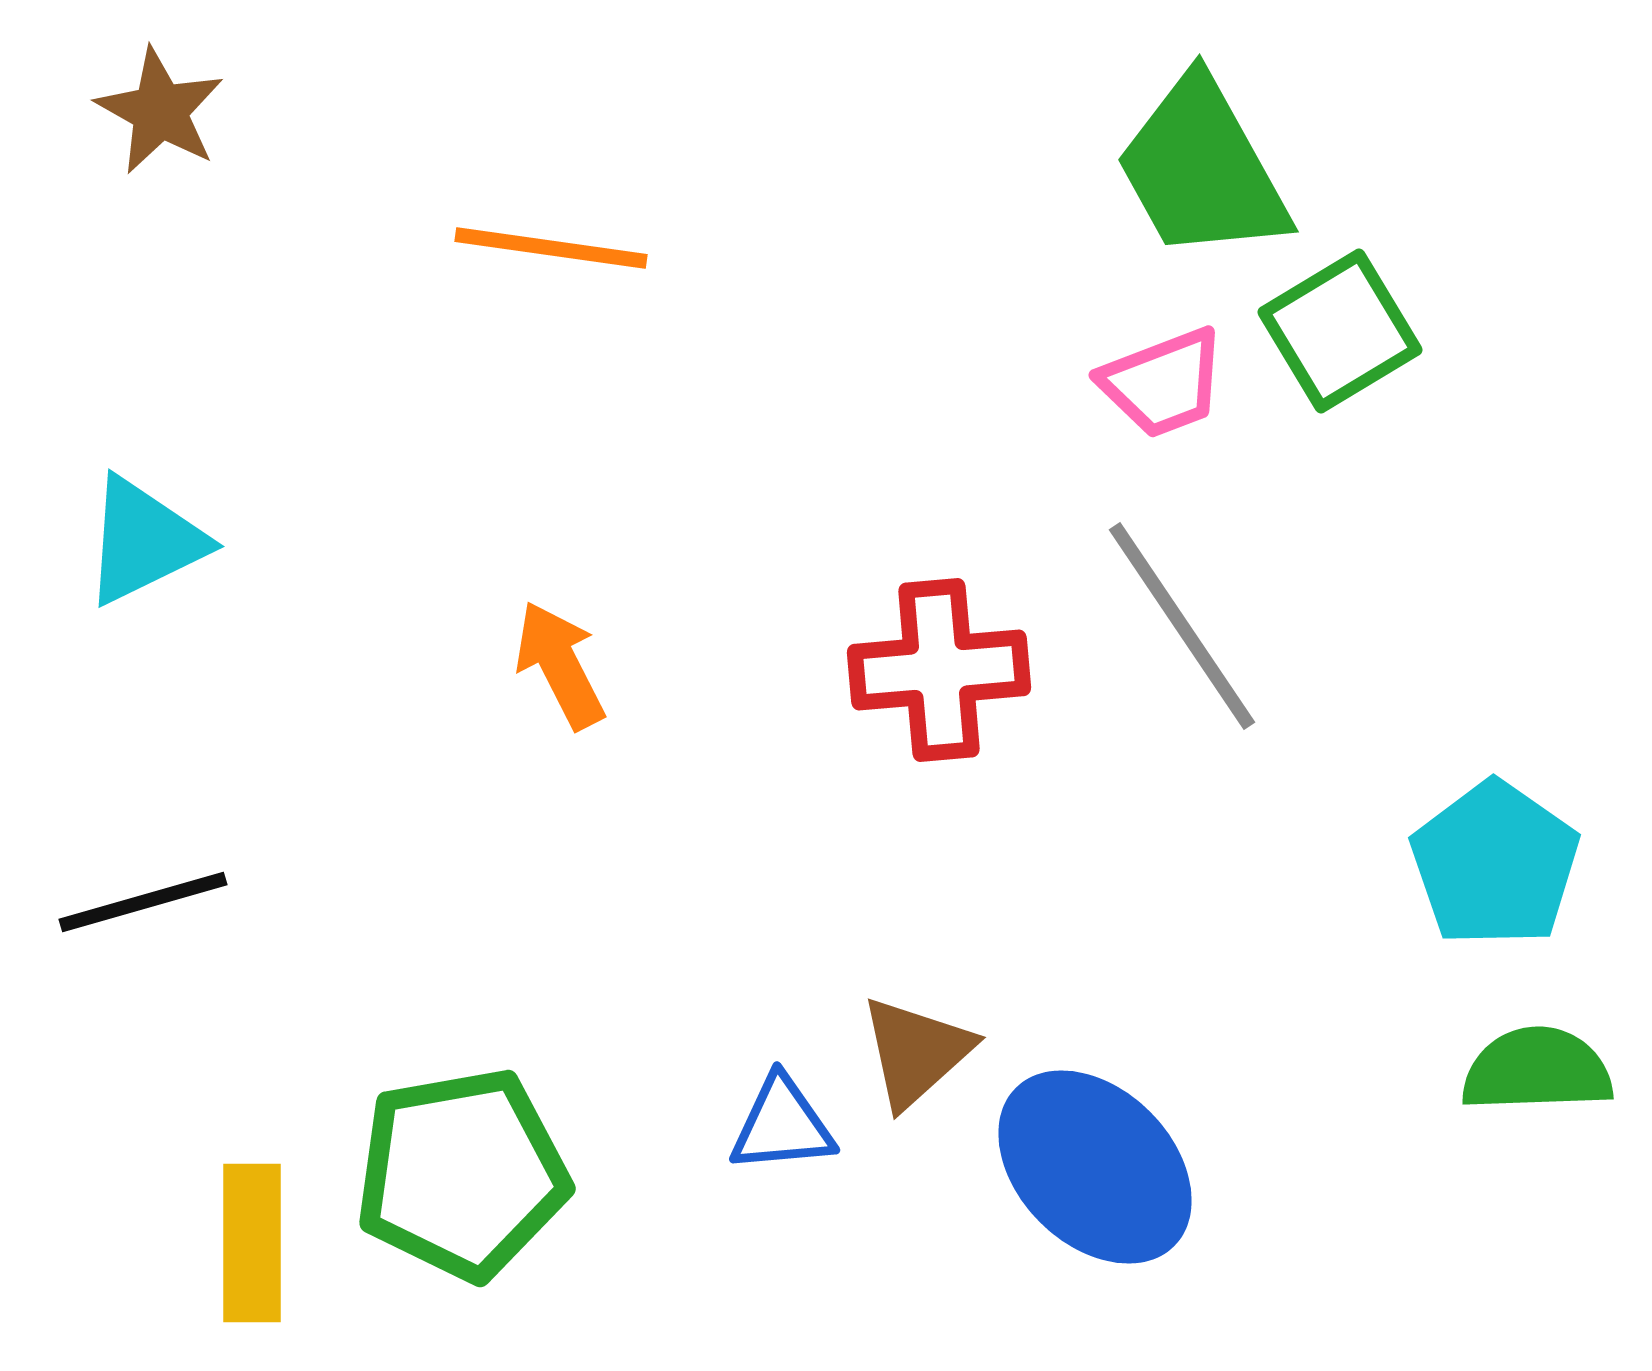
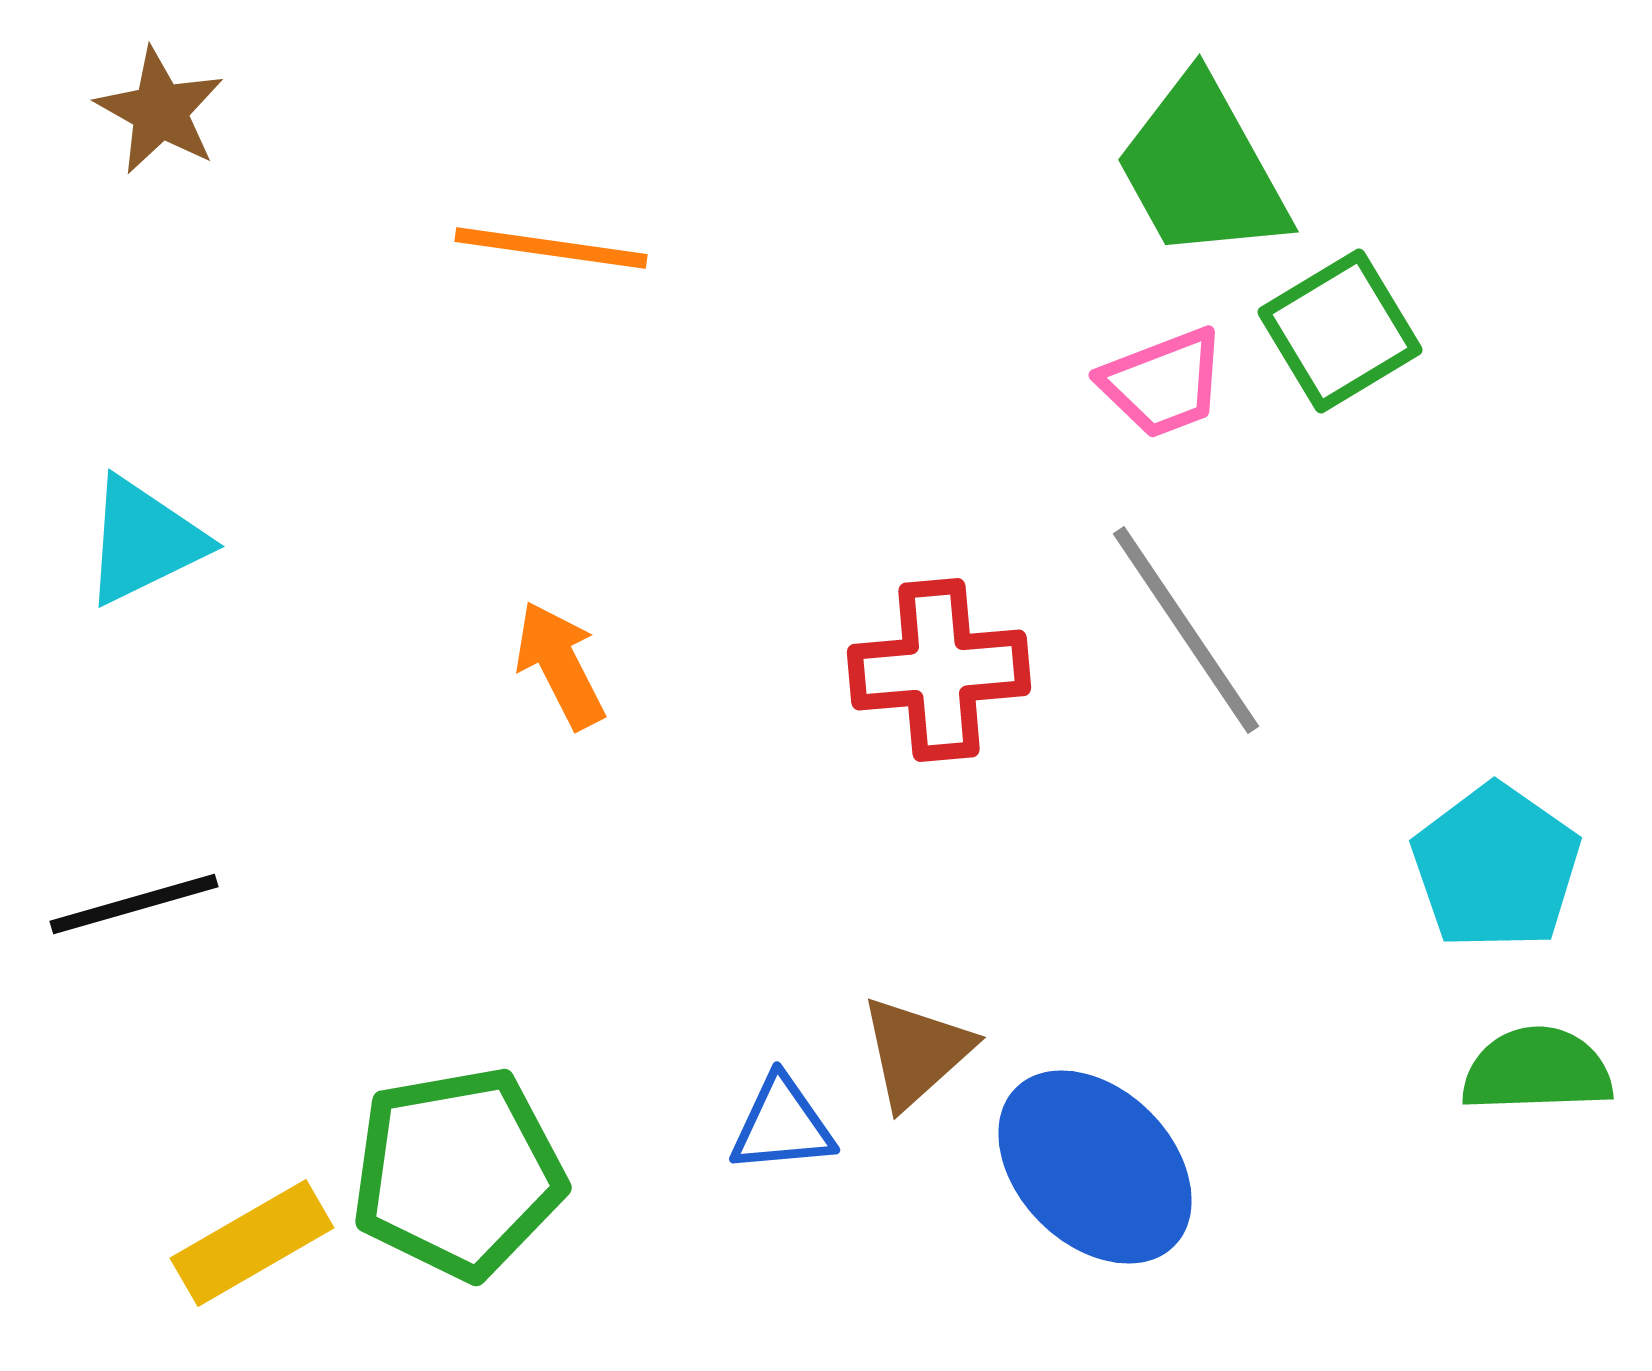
gray line: moved 4 px right, 4 px down
cyan pentagon: moved 1 px right, 3 px down
black line: moved 9 px left, 2 px down
green pentagon: moved 4 px left, 1 px up
yellow rectangle: rotated 60 degrees clockwise
